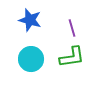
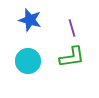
cyan circle: moved 3 px left, 2 px down
